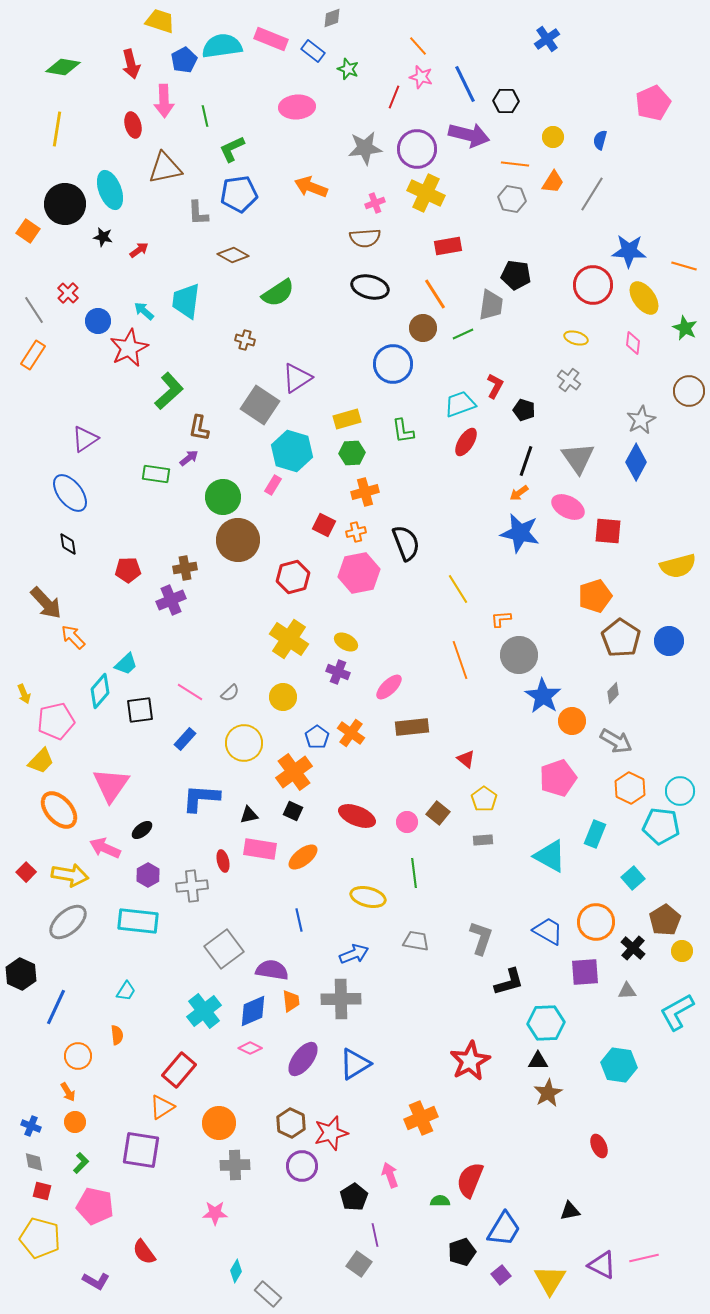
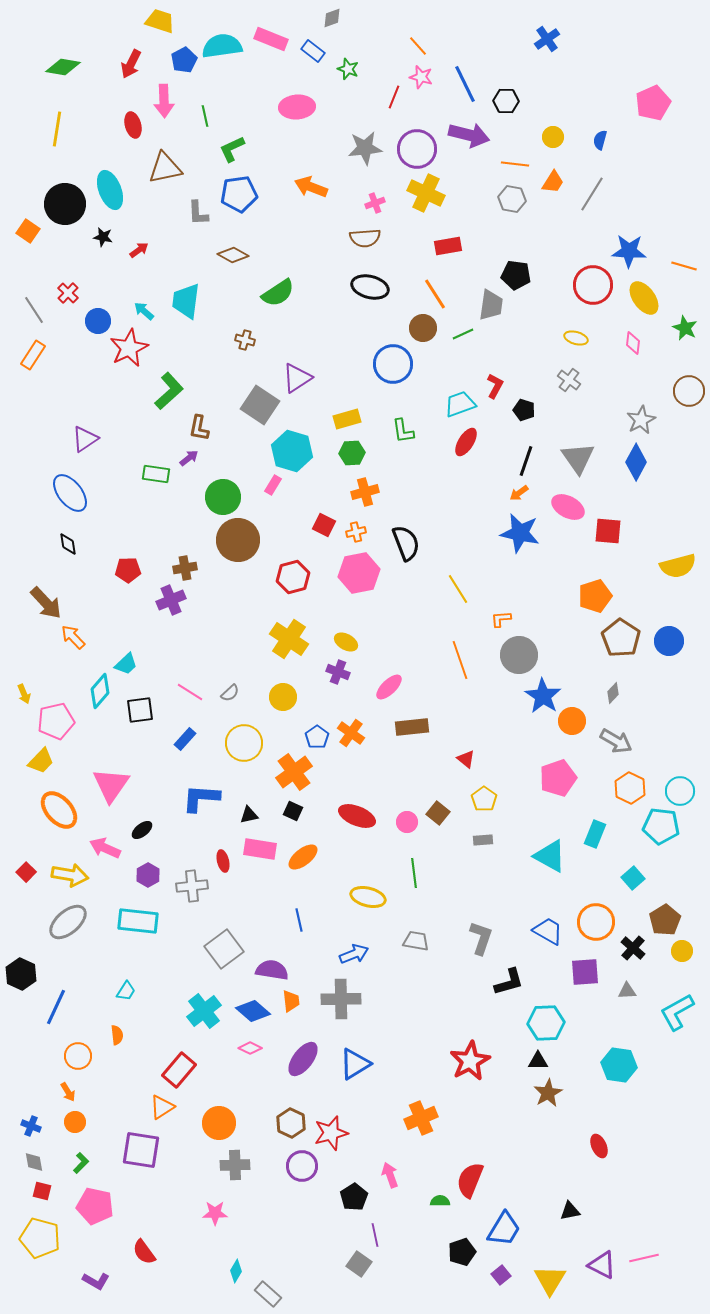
red arrow at (131, 64): rotated 40 degrees clockwise
blue diamond at (253, 1011): rotated 64 degrees clockwise
